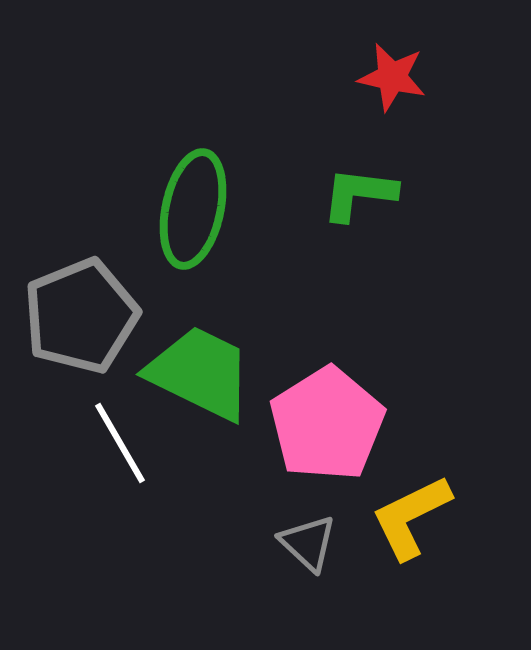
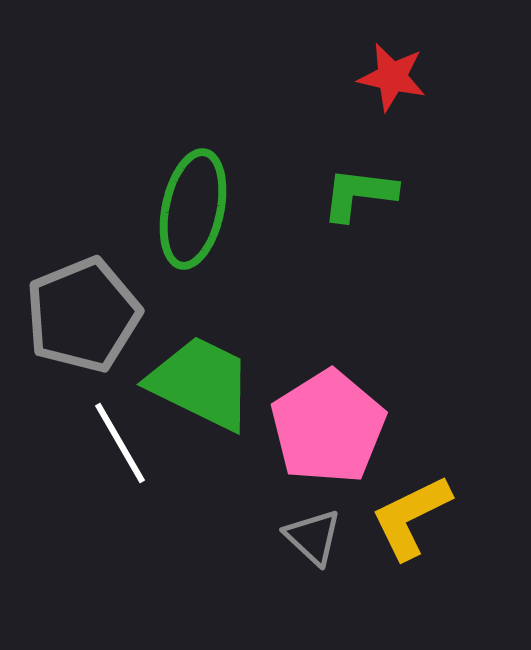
gray pentagon: moved 2 px right, 1 px up
green trapezoid: moved 1 px right, 10 px down
pink pentagon: moved 1 px right, 3 px down
gray triangle: moved 5 px right, 6 px up
